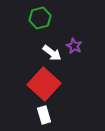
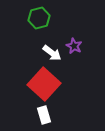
green hexagon: moved 1 px left
